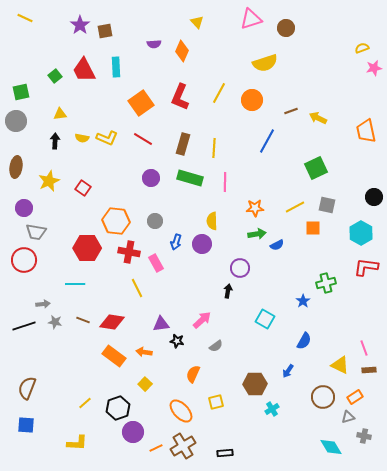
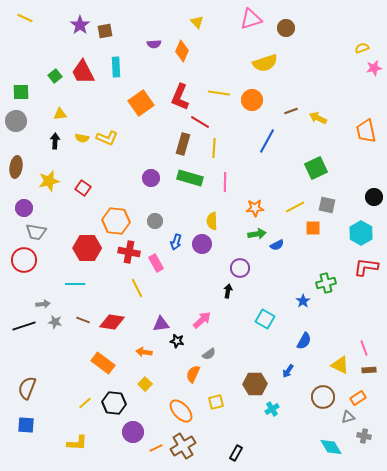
red trapezoid at (84, 70): moved 1 px left, 2 px down
green square at (21, 92): rotated 12 degrees clockwise
yellow line at (219, 93): rotated 70 degrees clockwise
red line at (143, 139): moved 57 px right, 17 px up
yellow star at (49, 181): rotated 10 degrees clockwise
gray semicircle at (216, 346): moved 7 px left, 8 px down
orange rectangle at (114, 356): moved 11 px left, 7 px down
orange rectangle at (355, 397): moved 3 px right, 1 px down
black hexagon at (118, 408): moved 4 px left, 5 px up; rotated 25 degrees clockwise
black rectangle at (225, 453): moved 11 px right; rotated 56 degrees counterclockwise
